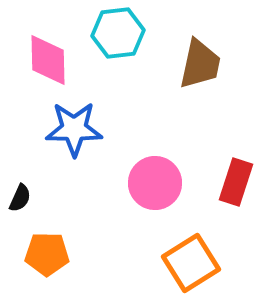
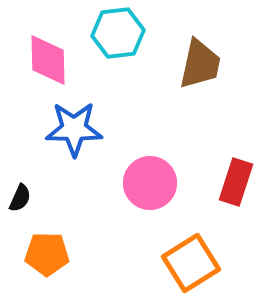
pink circle: moved 5 px left
